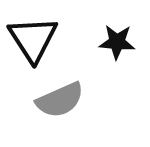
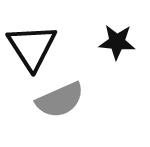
black triangle: moved 1 px left, 8 px down
